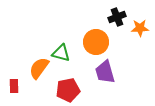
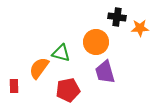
black cross: rotated 30 degrees clockwise
